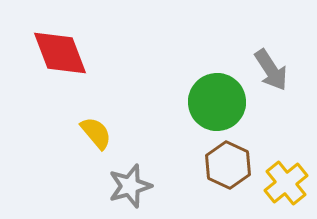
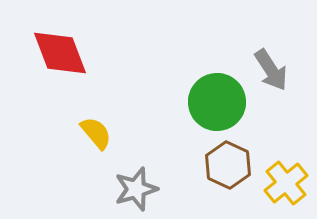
gray star: moved 6 px right, 3 px down
